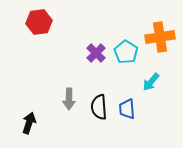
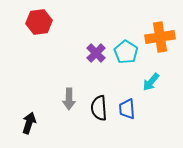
black semicircle: moved 1 px down
